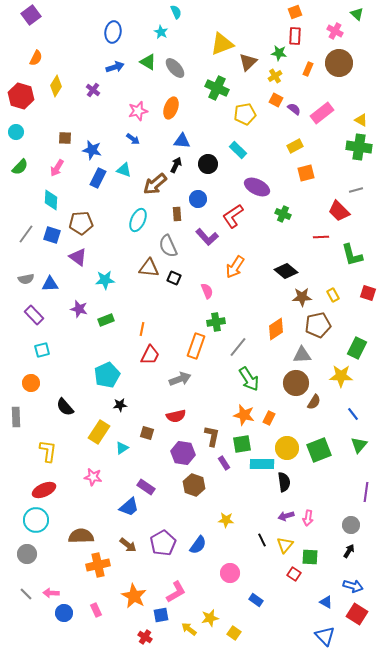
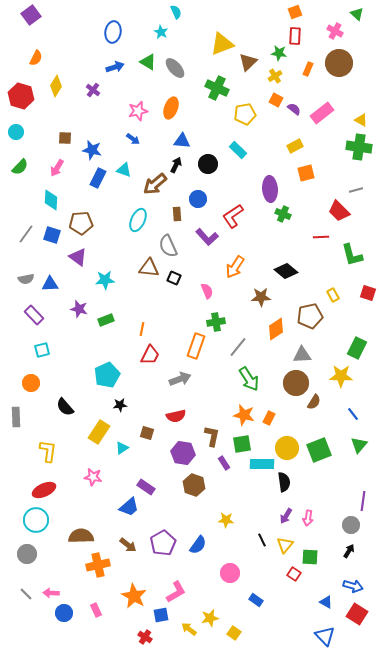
purple ellipse at (257, 187): moved 13 px right, 2 px down; rotated 60 degrees clockwise
brown star at (302, 297): moved 41 px left
brown pentagon at (318, 325): moved 8 px left, 9 px up
purple line at (366, 492): moved 3 px left, 9 px down
purple arrow at (286, 516): rotated 42 degrees counterclockwise
